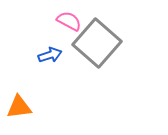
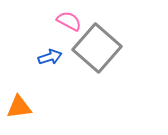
gray square: moved 5 px down
blue arrow: moved 2 px down
